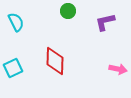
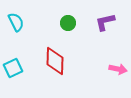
green circle: moved 12 px down
